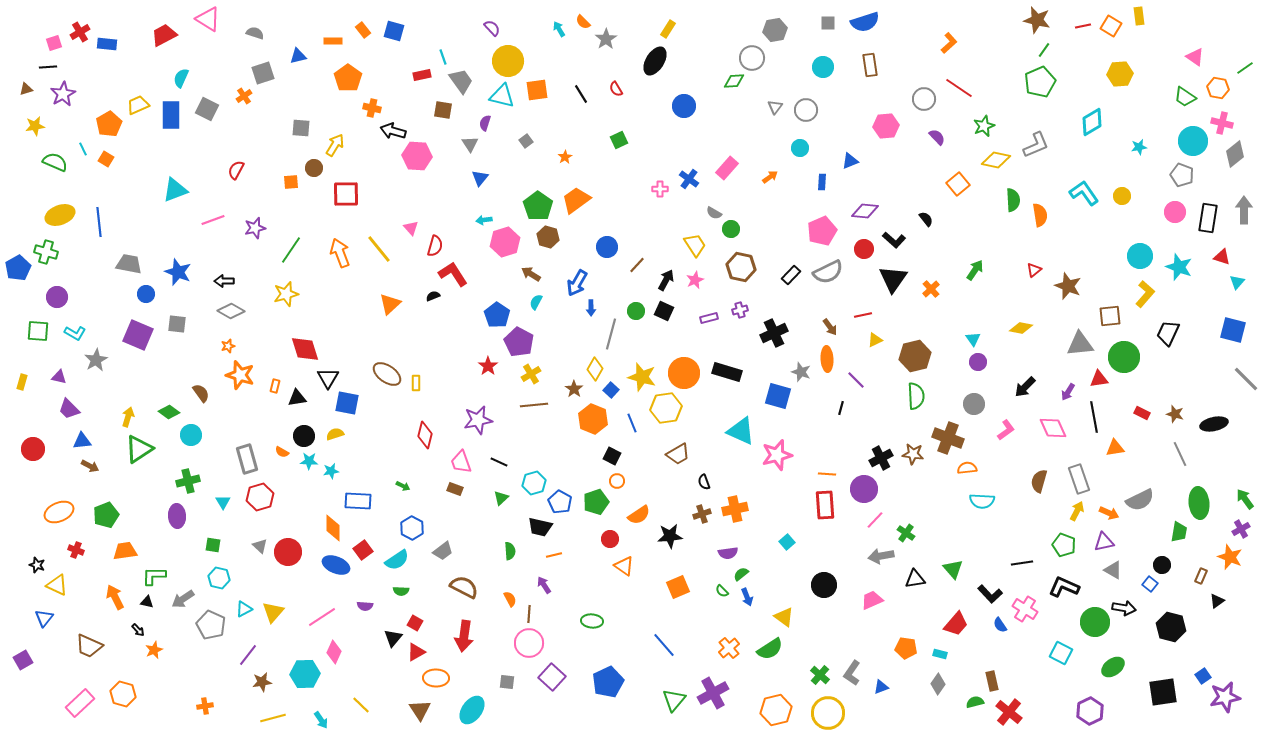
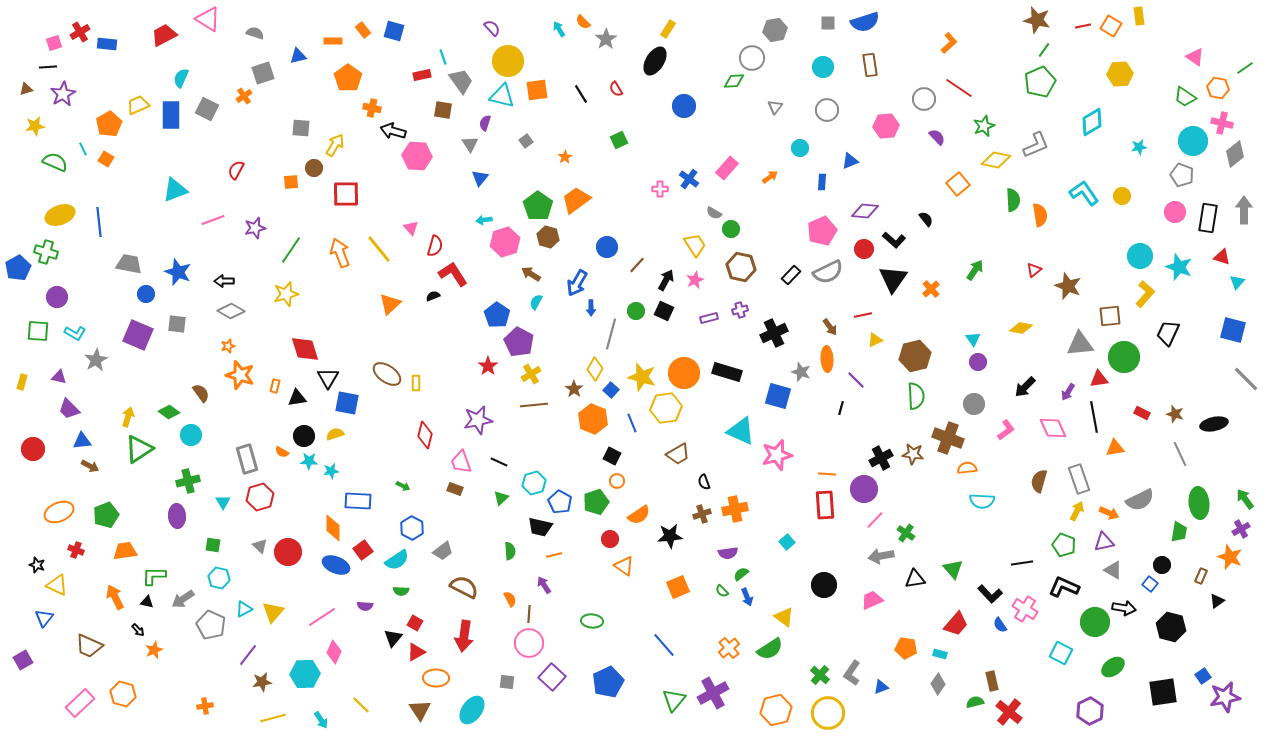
gray circle at (806, 110): moved 21 px right
